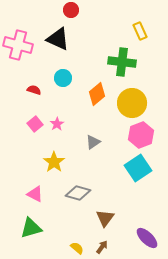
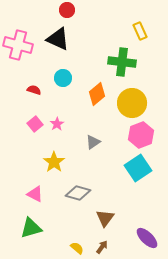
red circle: moved 4 px left
